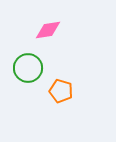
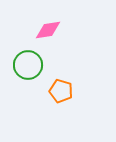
green circle: moved 3 px up
